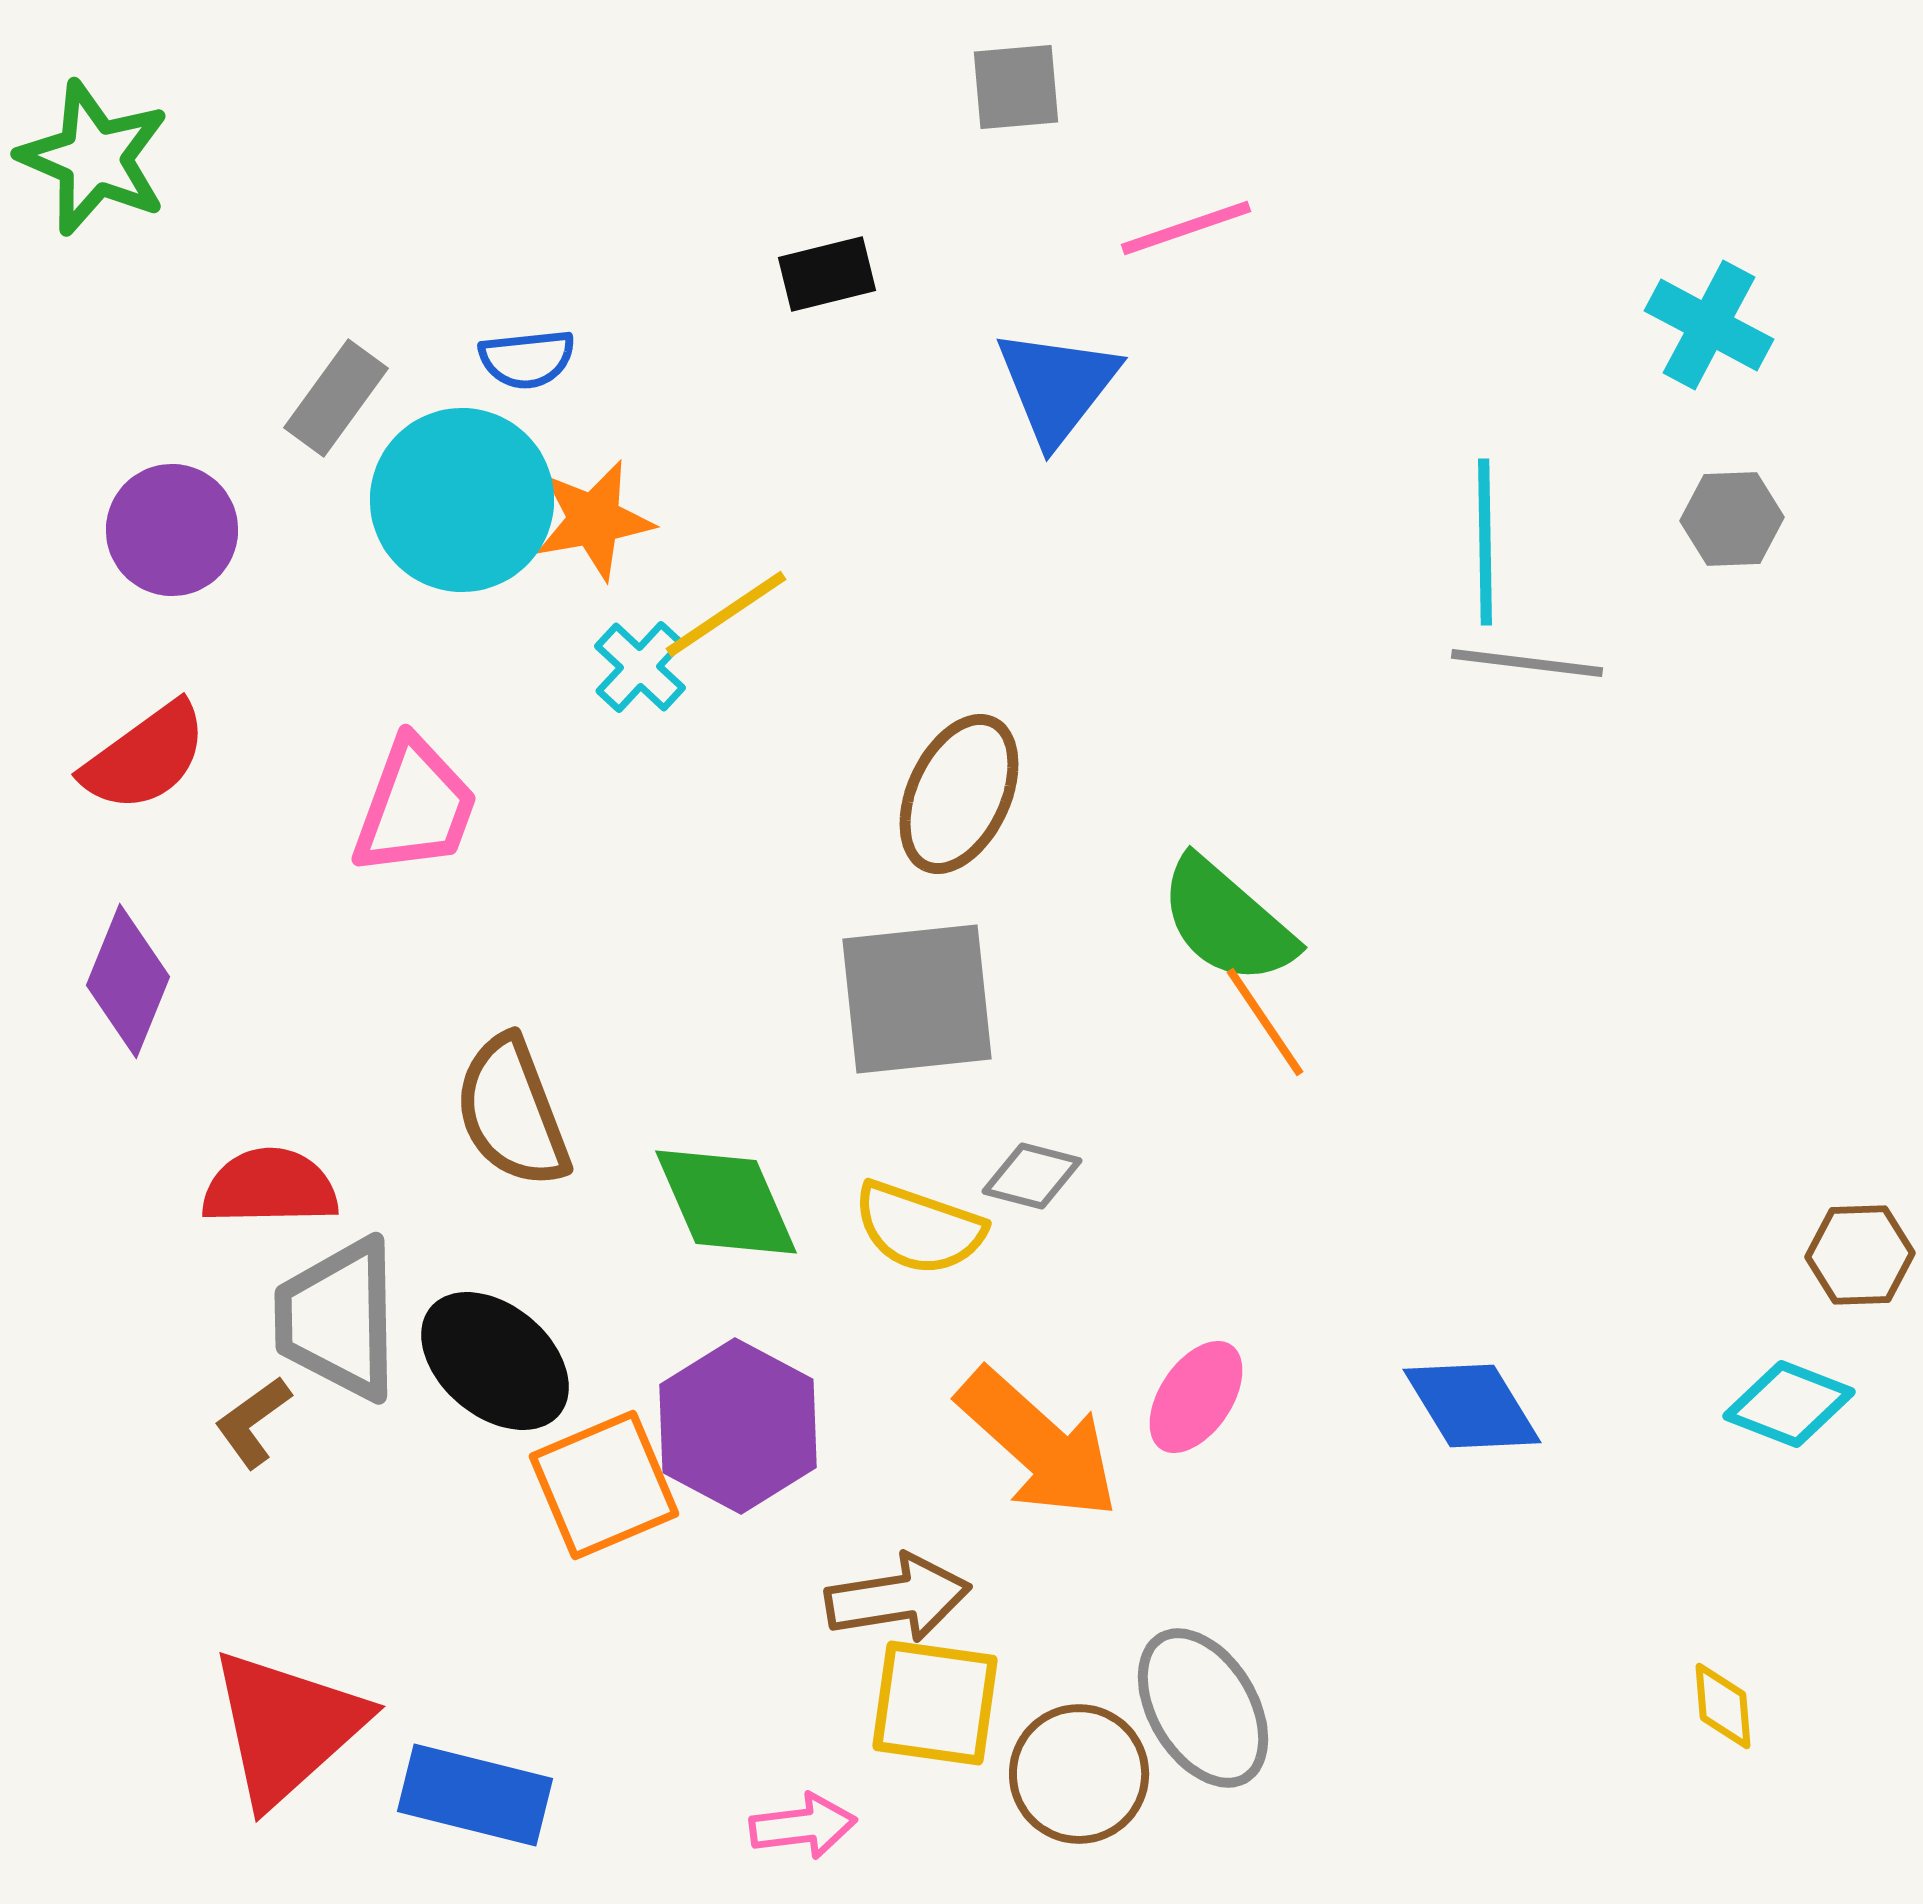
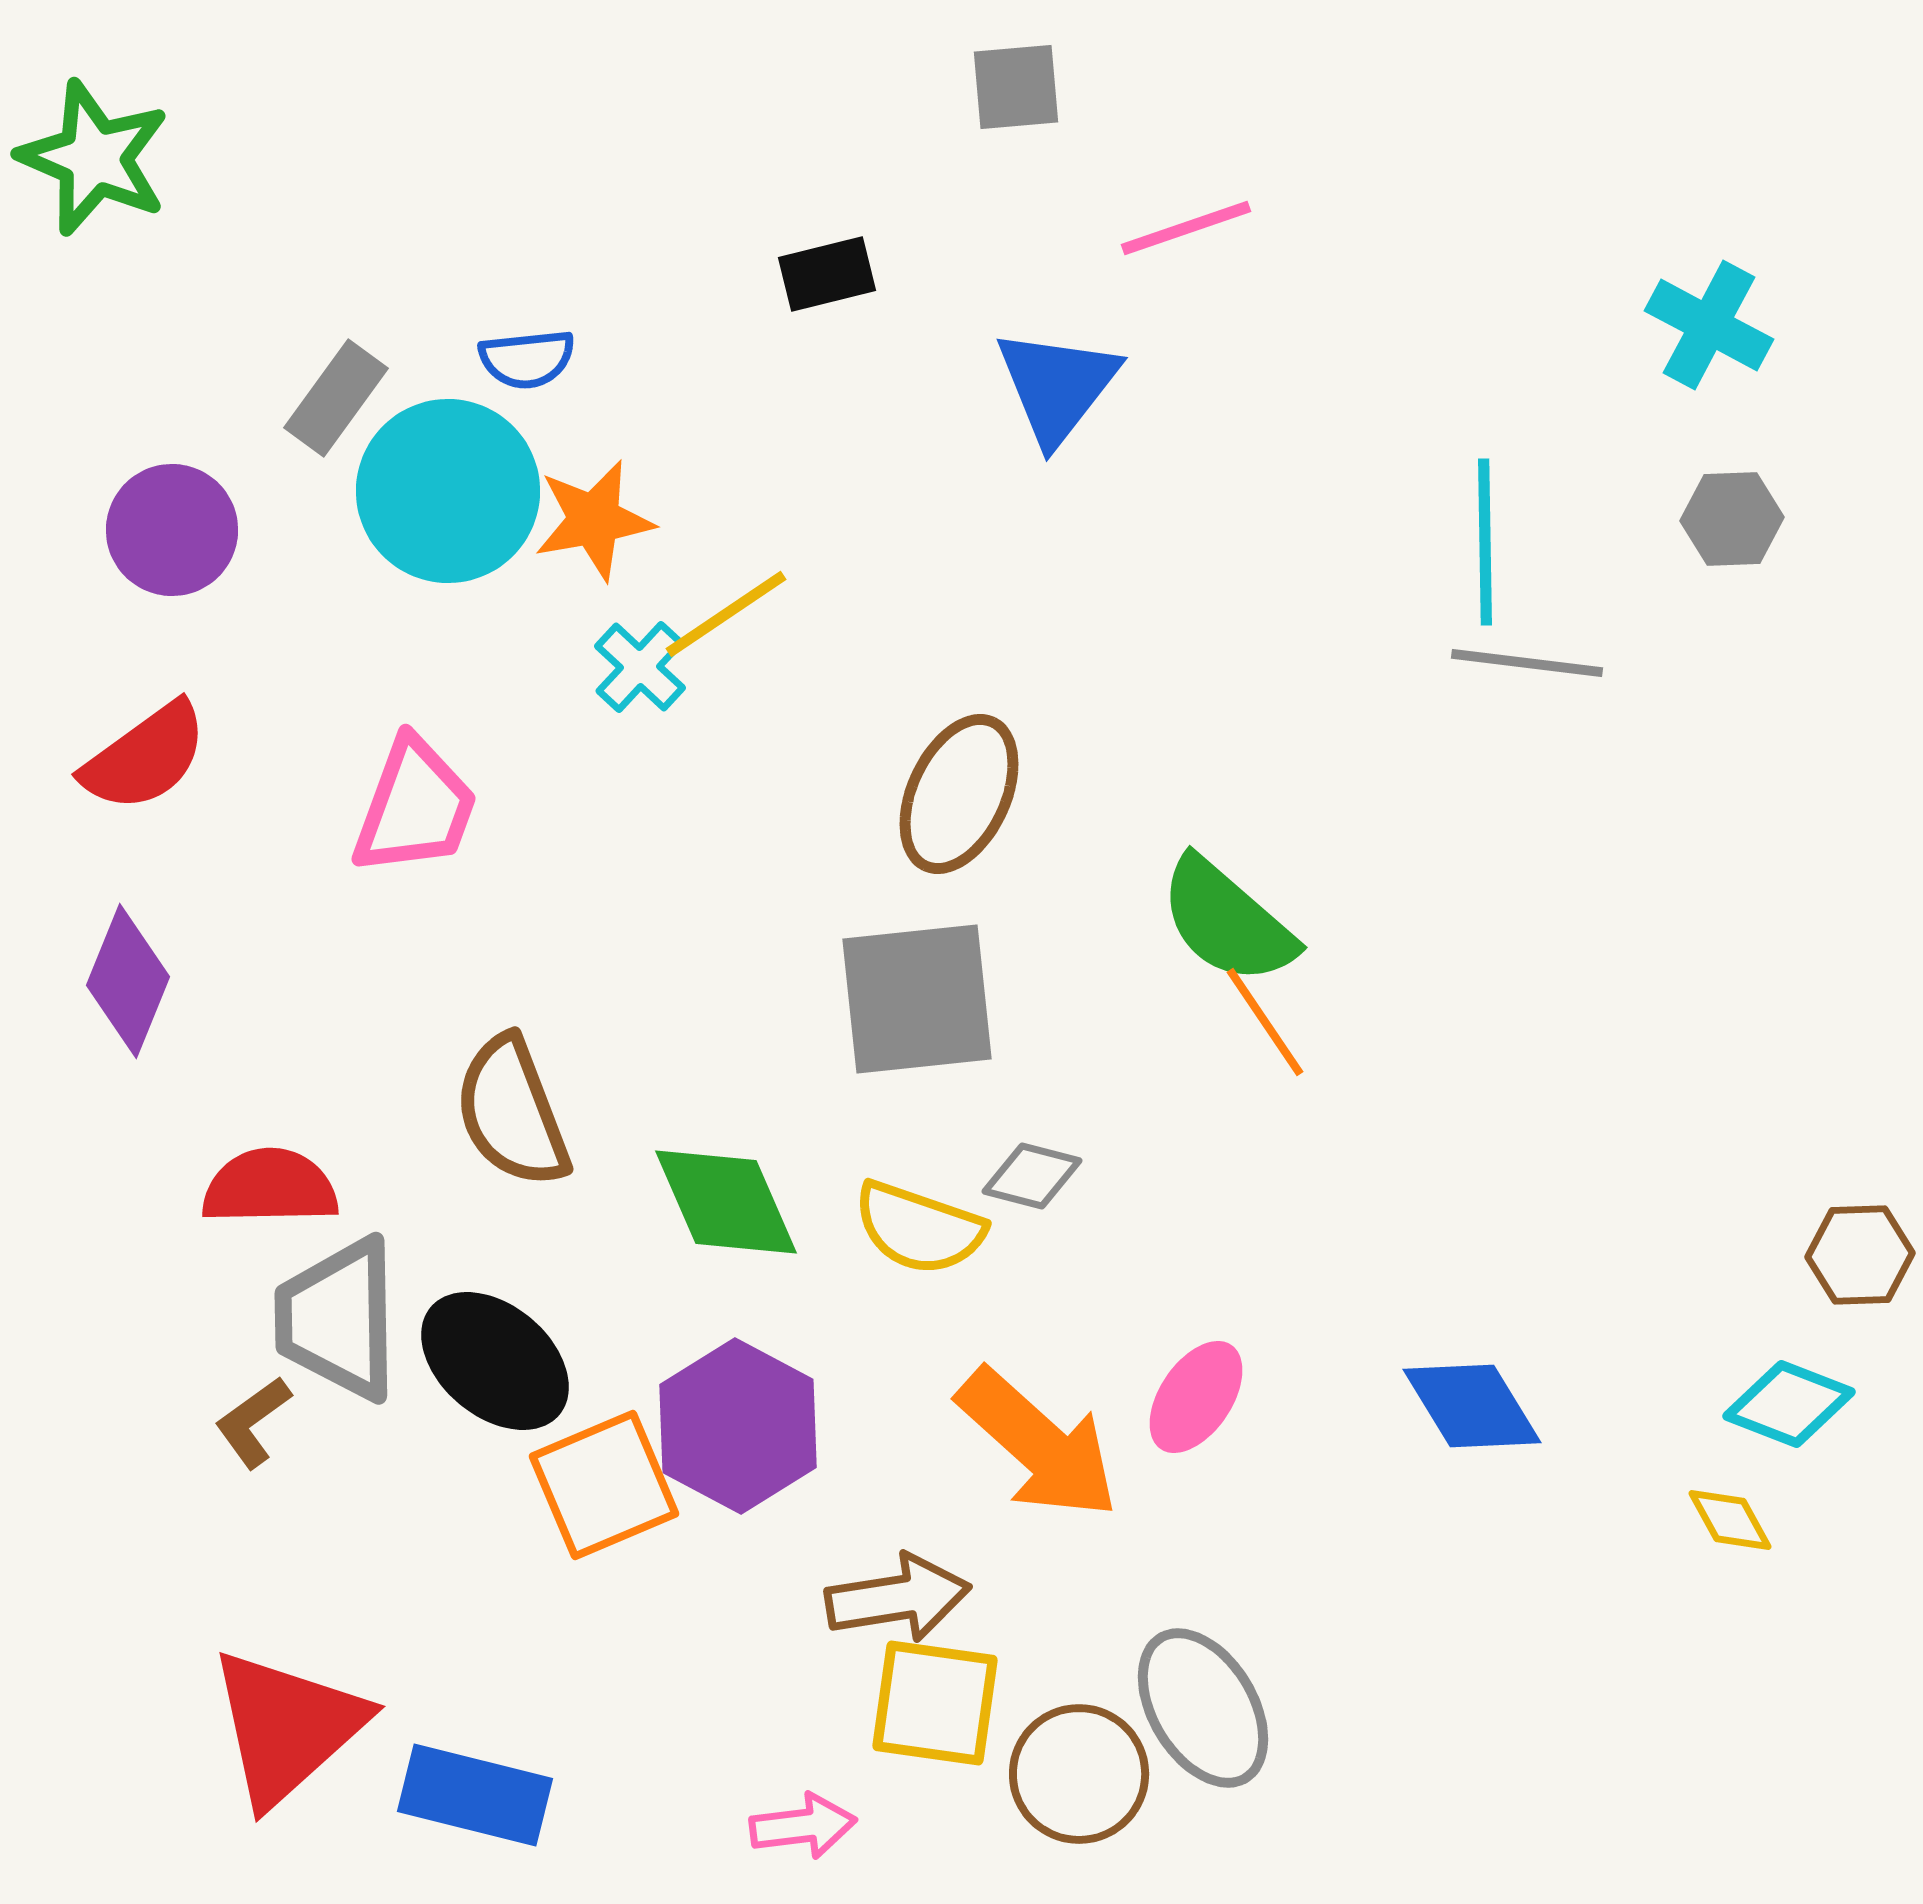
cyan circle at (462, 500): moved 14 px left, 9 px up
yellow diamond at (1723, 1706): moved 7 px right, 186 px up; rotated 24 degrees counterclockwise
